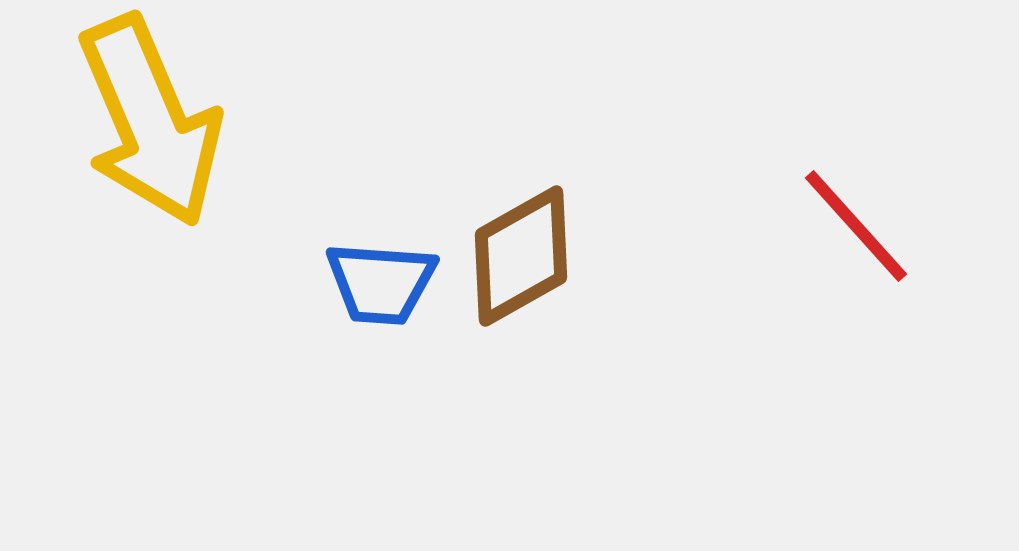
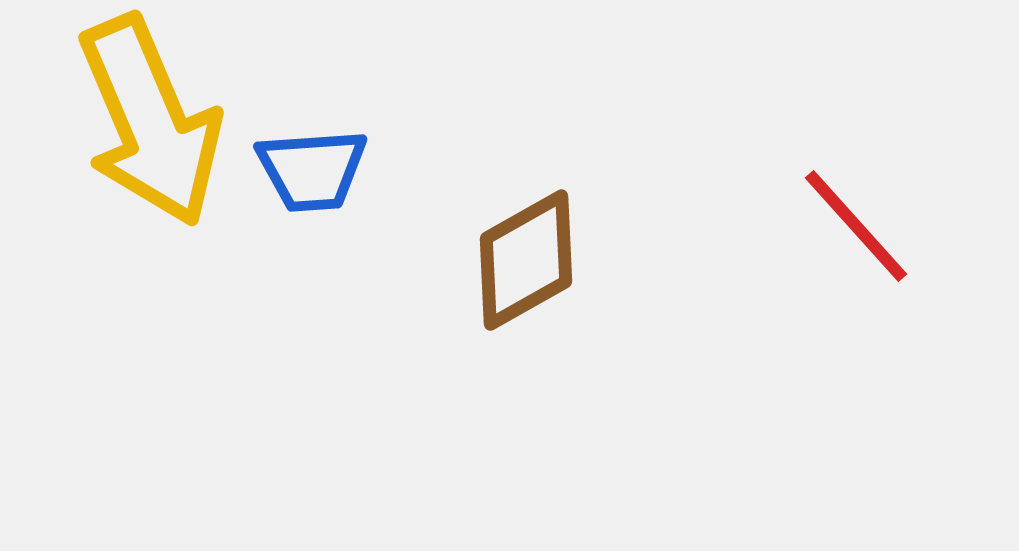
brown diamond: moved 5 px right, 4 px down
blue trapezoid: moved 69 px left, 113 px up; rotated 8 degrees counterclockwise
